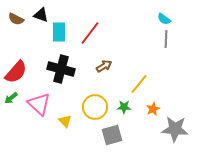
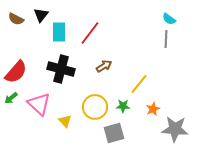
black triangle: rotated 49 degrees clockwise
cyan semicircle: moved 5 px right
green star: moved 1 px left, 1 px up
gray square: moved 2 px right, 2 px up
